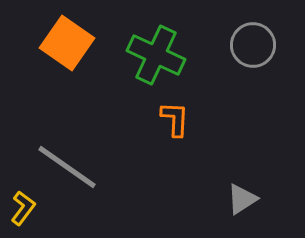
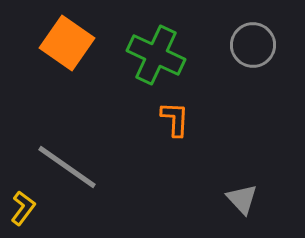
gray triangle: rotated 40 degrees counterclockwise
